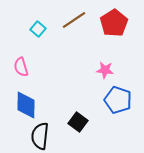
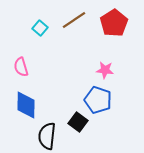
cyan square: moved 2 px right, 1 px up
blue pentagon: moved 20 px left
black semicircle: moved 7 px right
